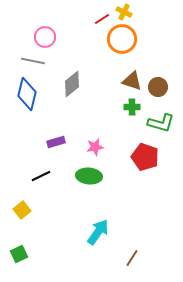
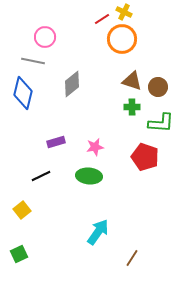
blue diamond: moved 4 px left, 1 px up
green L-shape: rotated 12 degrees counterclockwise
